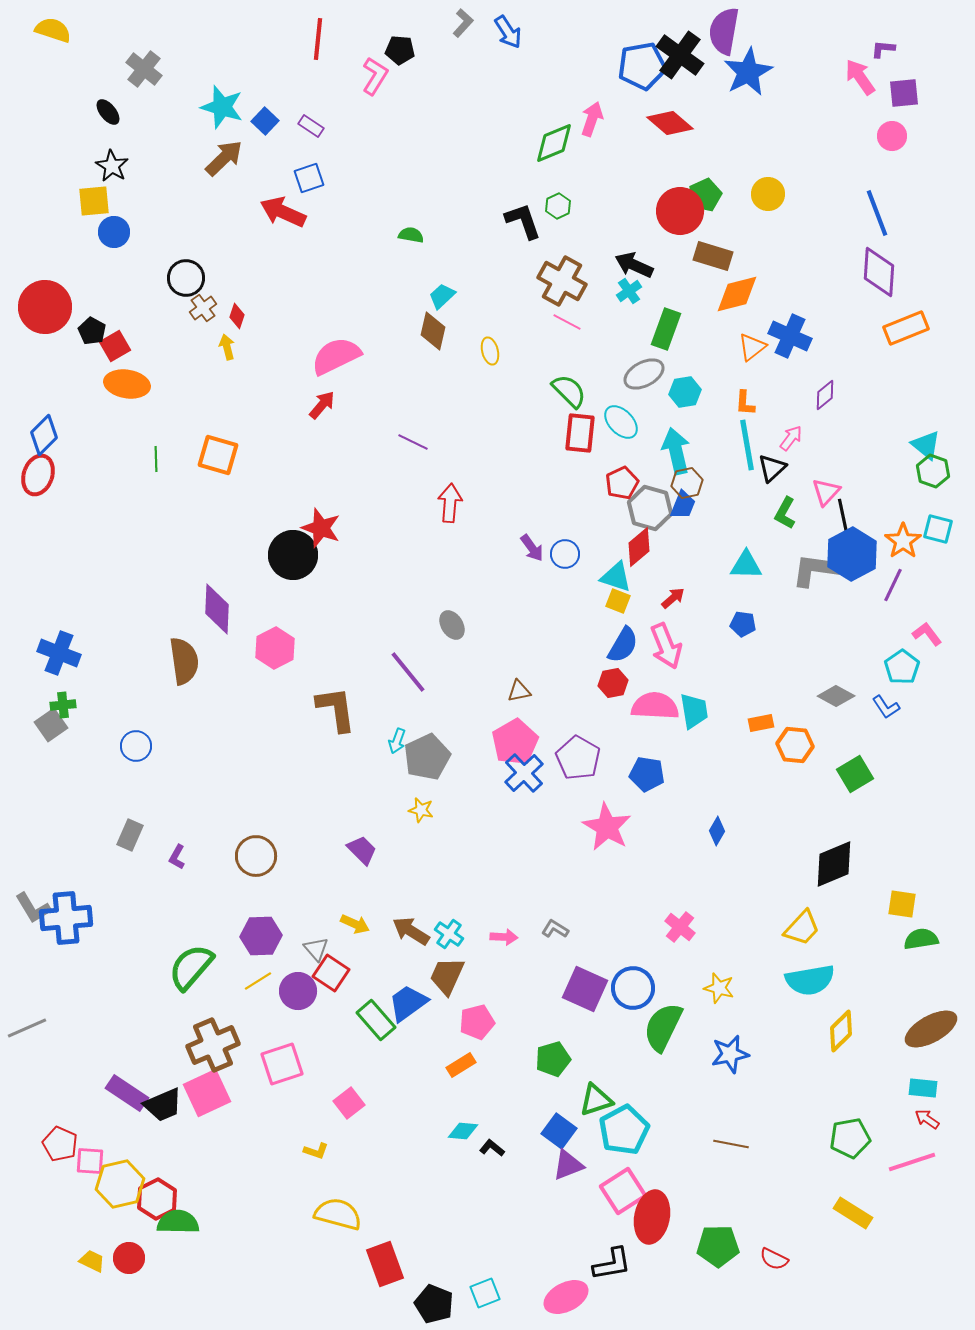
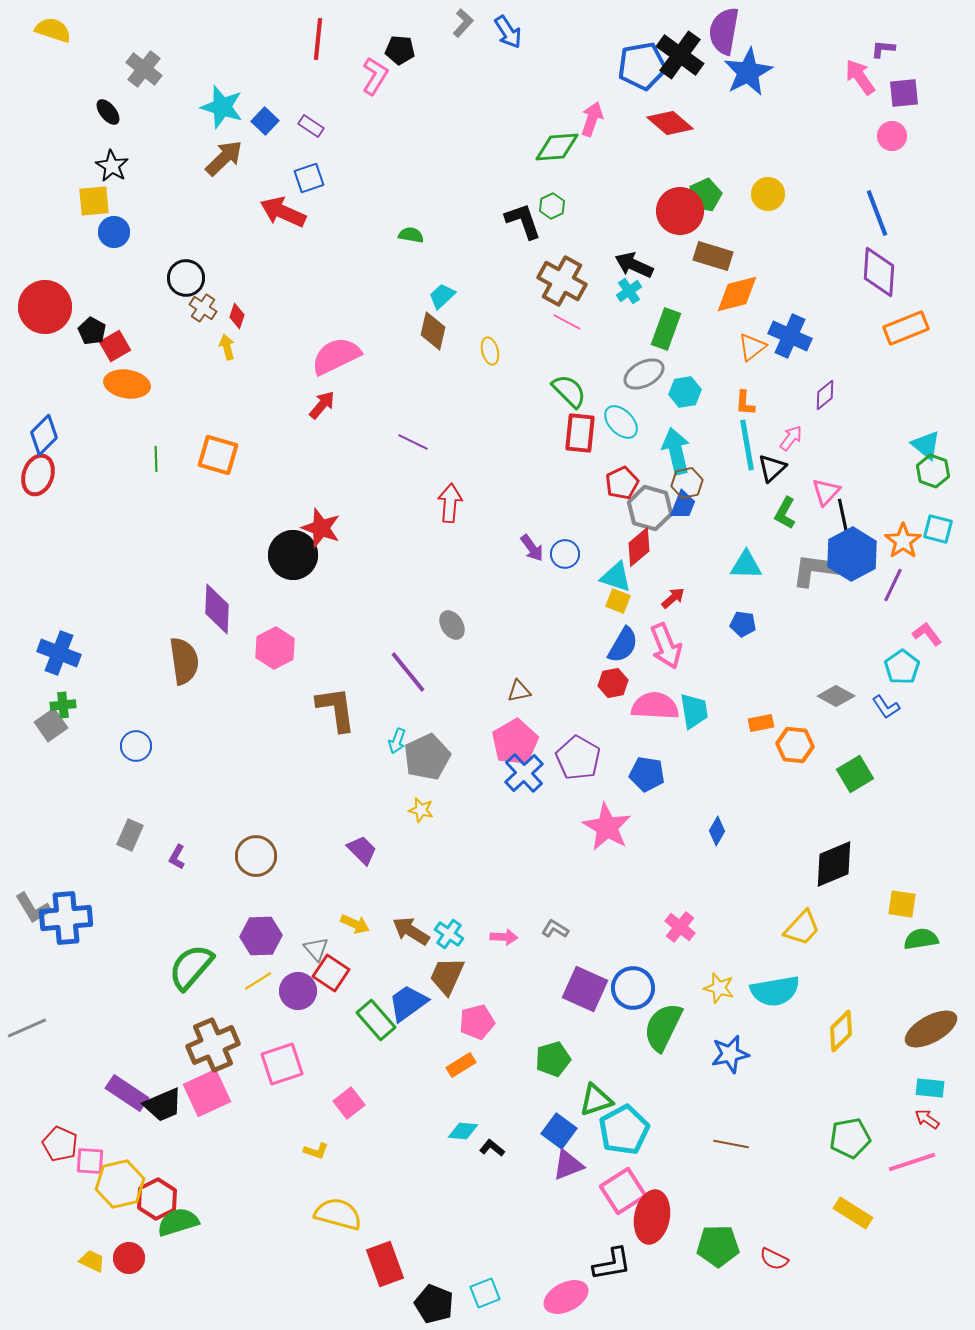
green diamond at (554, 143): moved 3 px right, 4 px down; rotated 18 degrees clockwise
green hexagon at (558, 206): moved 6 px left
brown cross at (203, 308): rotated 20 degrees counterclockwise
cyan semicircle at (810, 980): moved 35 px left, 11 px down
cyan rectangle at (923, 1088): moved 7 px right
green semicircle at (178, 1222): rotated 18 degrees counterclockwise
